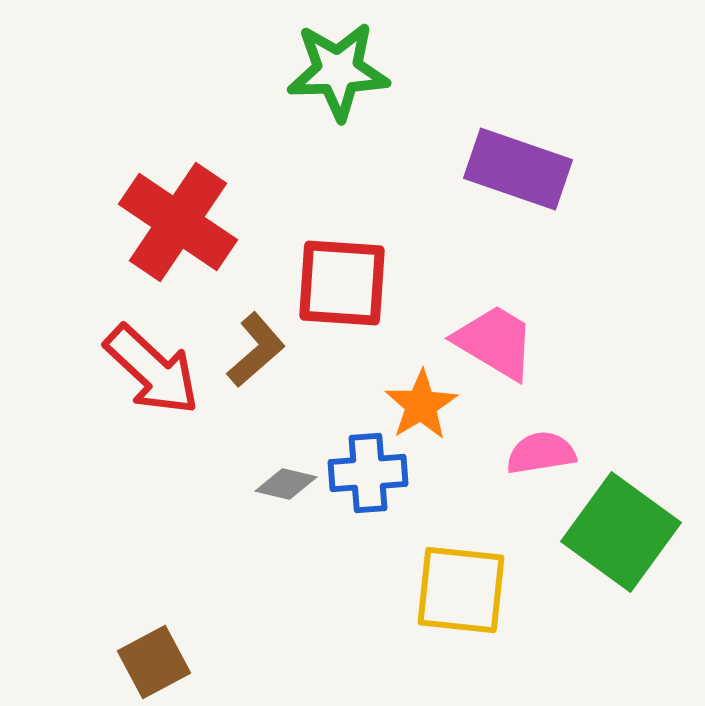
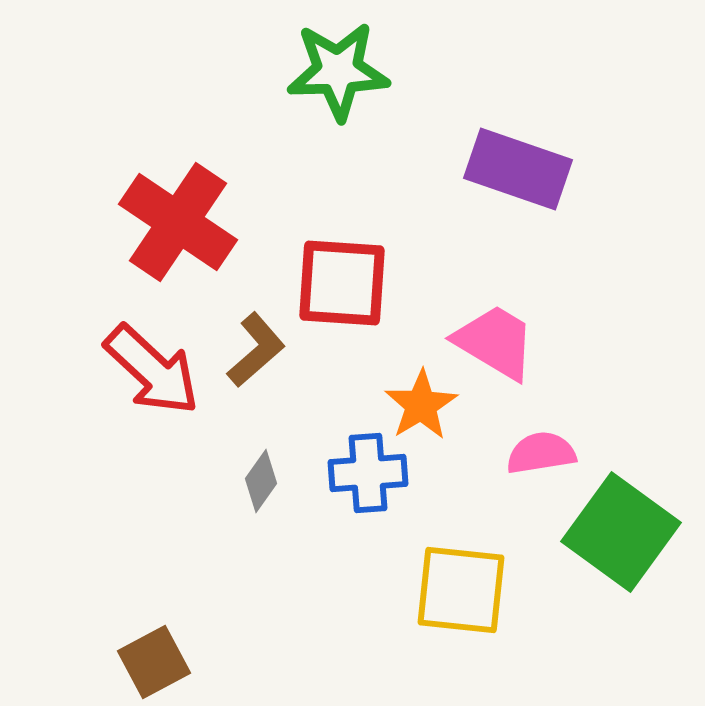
gray diamond: moved 25 px left, 3 px up; rotated 68 degrees counterclockwise
